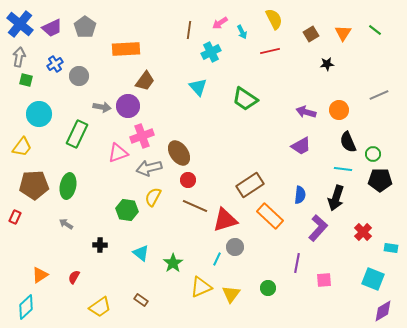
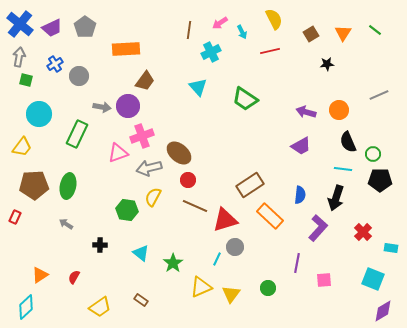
brown ellipse at (179, 153): rotated 15 degrees counterclockwise
